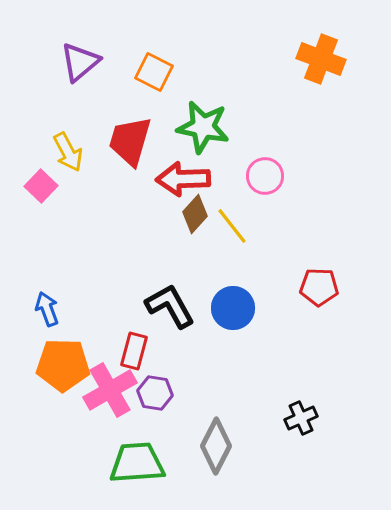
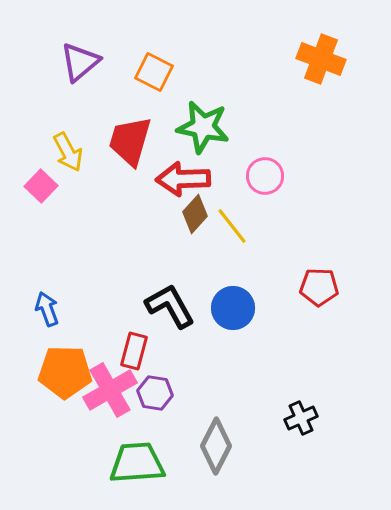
orange pentagon: moved 2 px right, 7 px down
